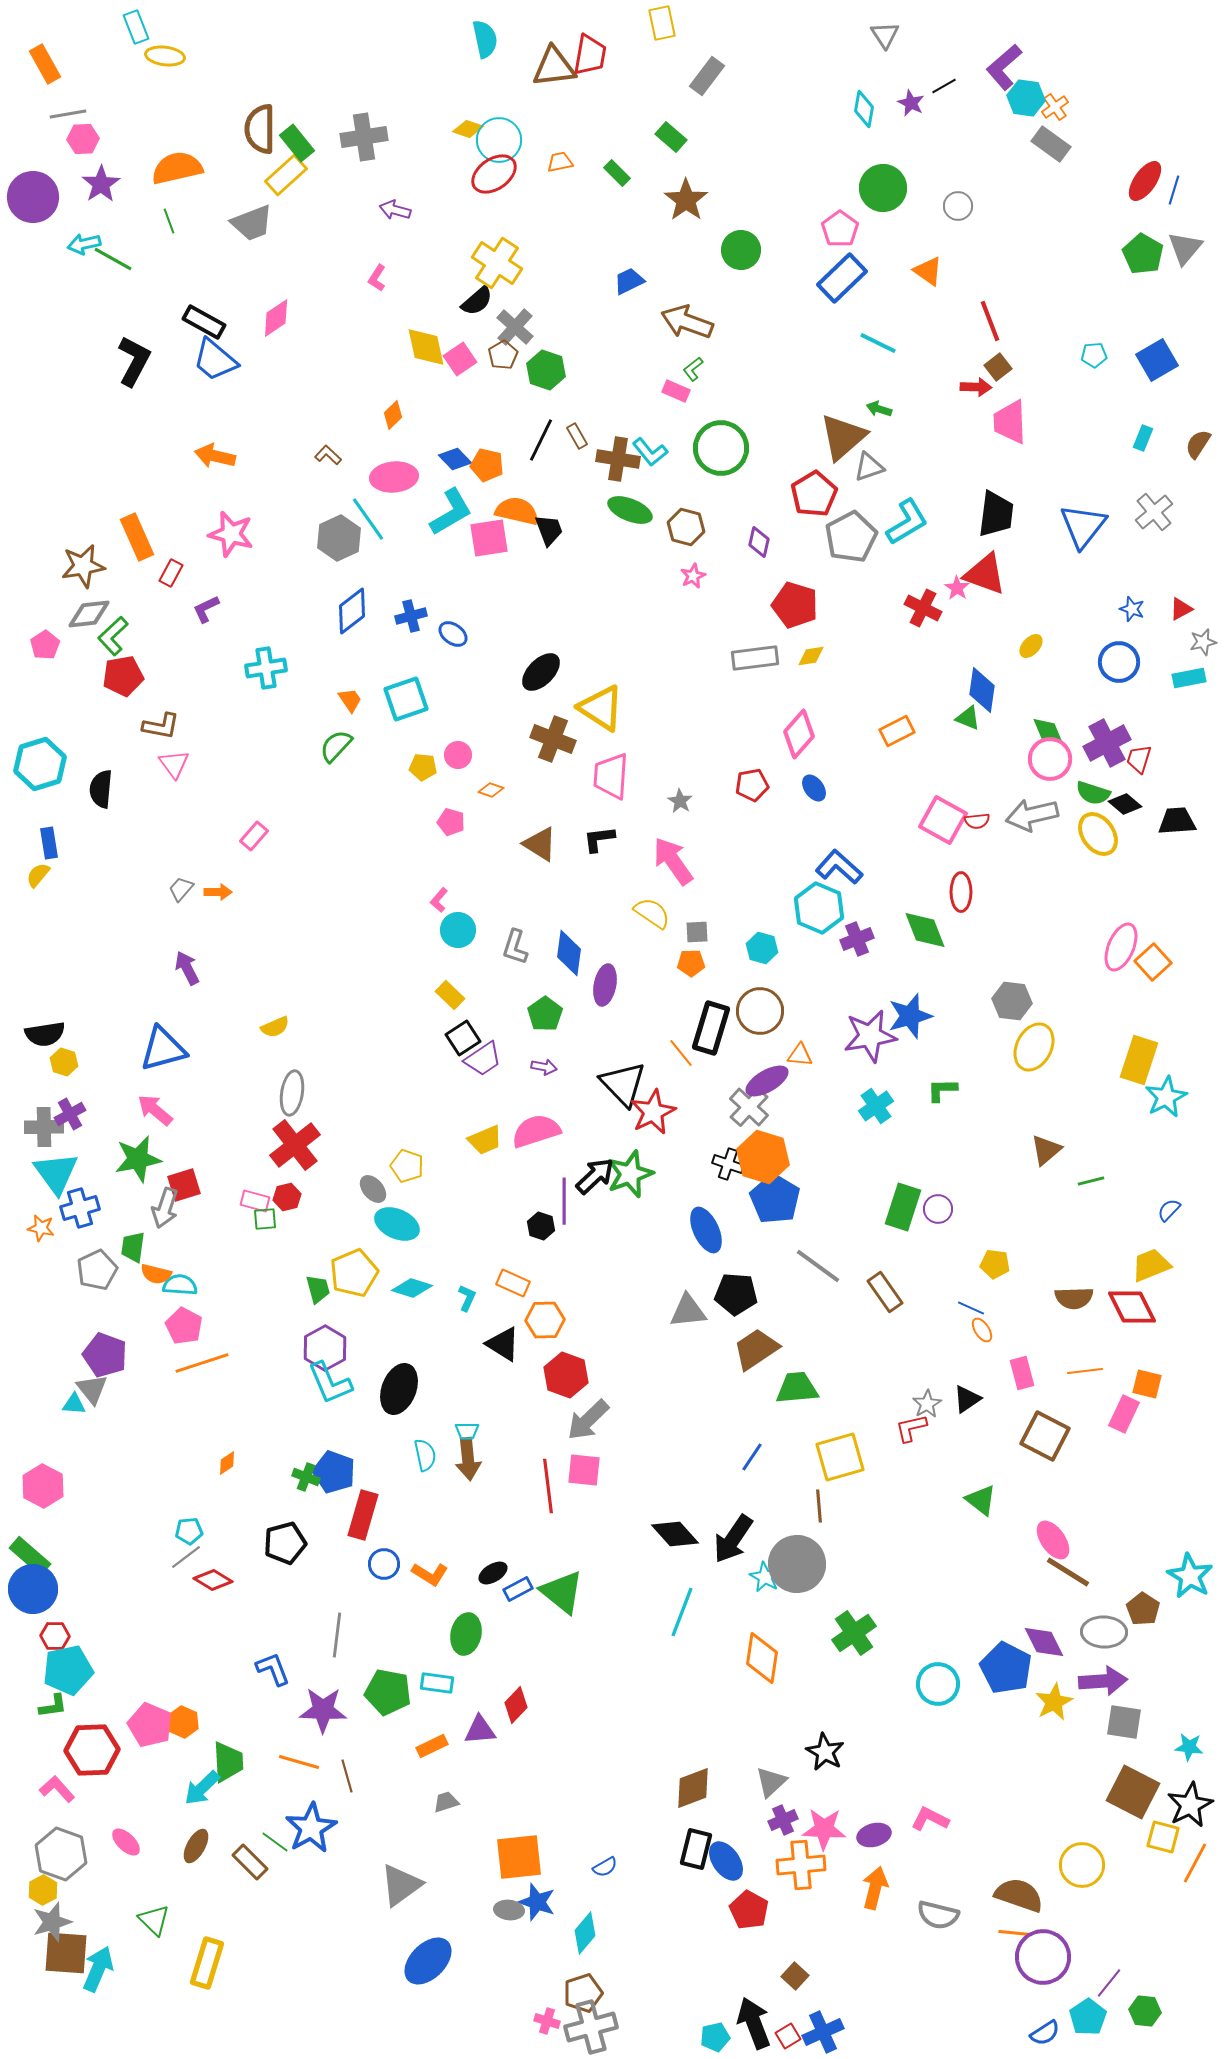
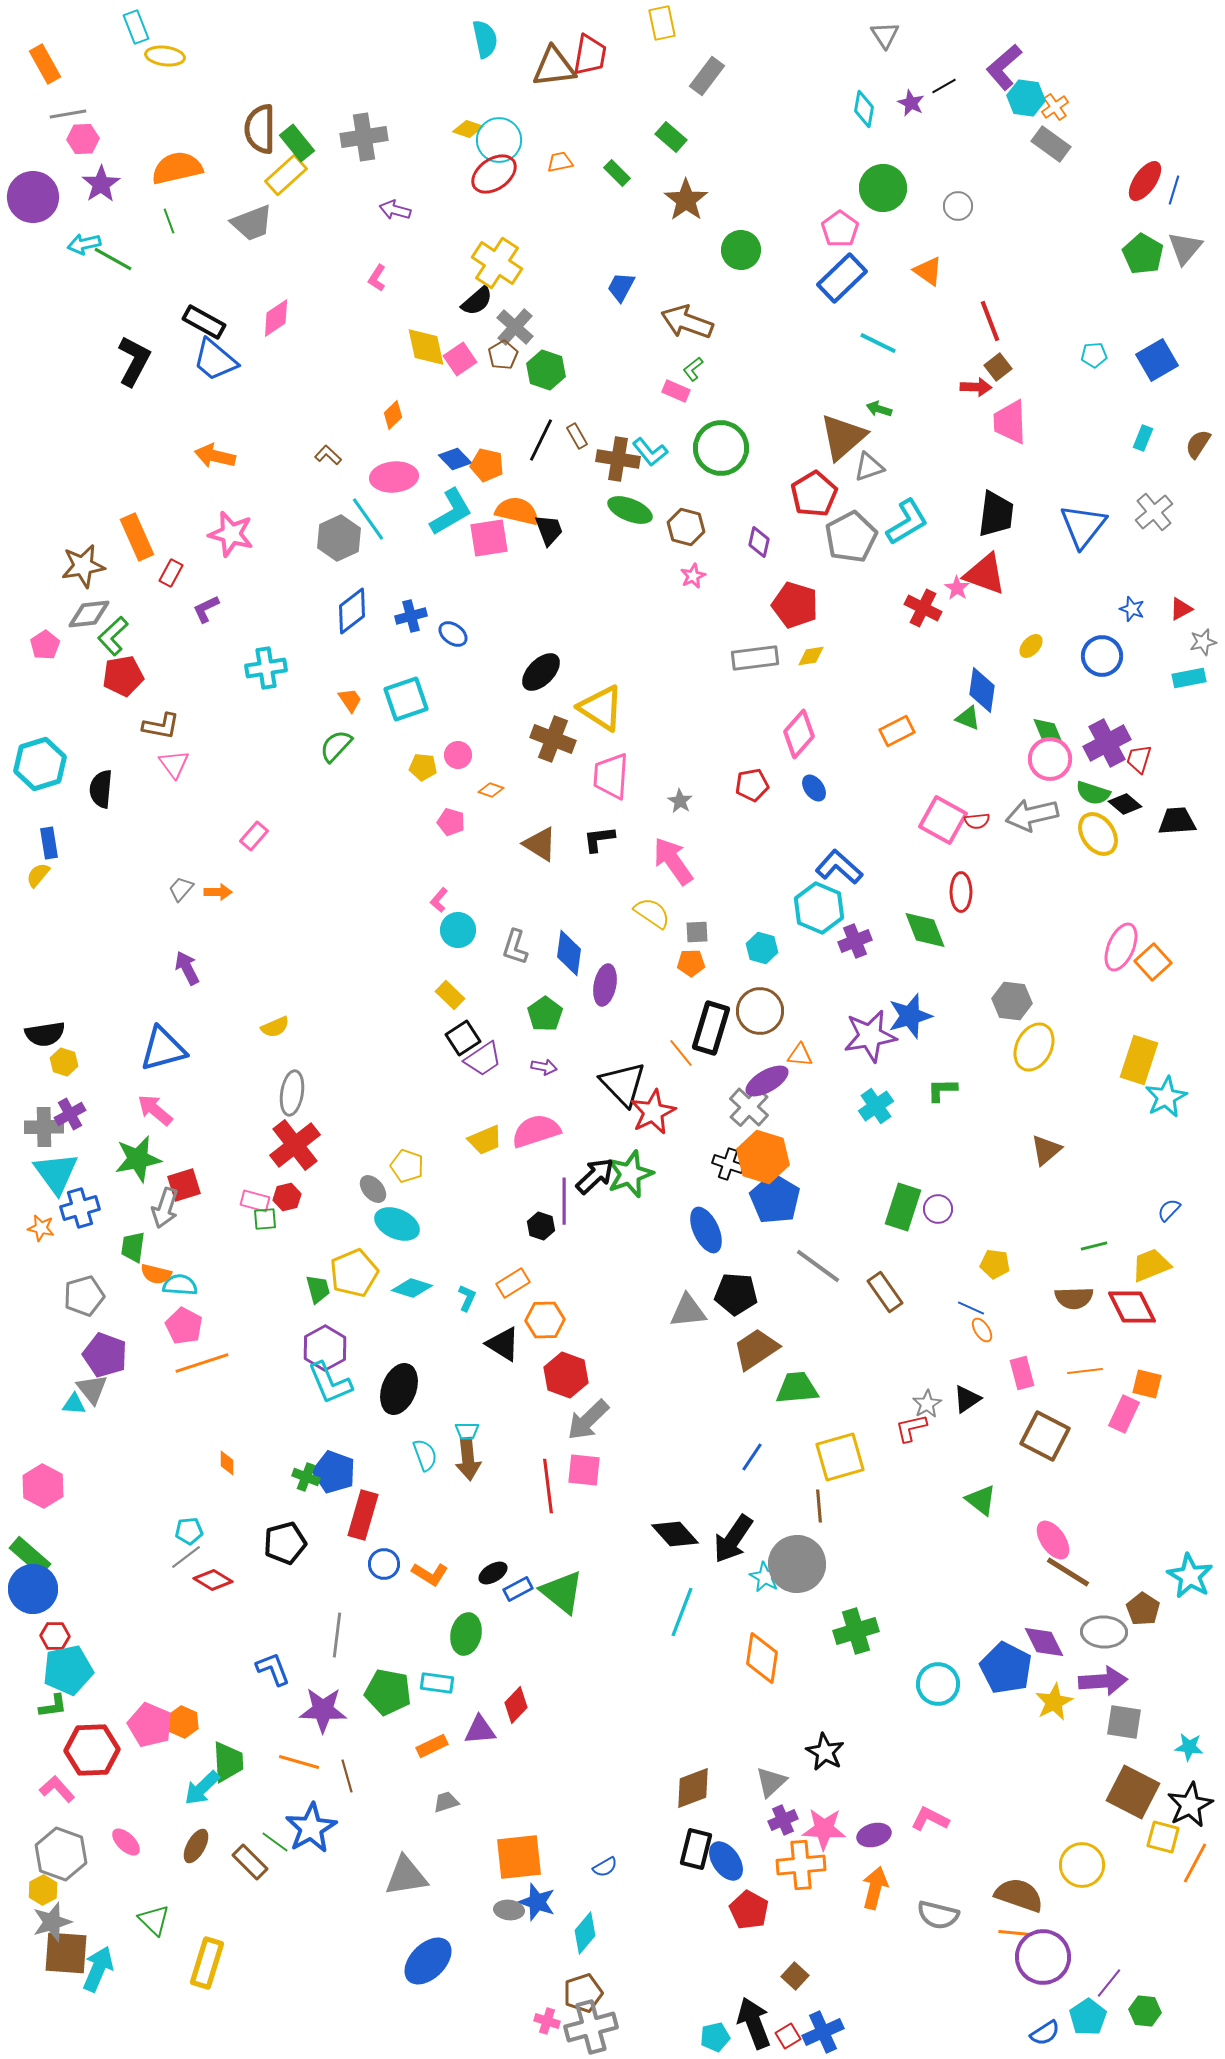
blue trapezoid at (629, 281): moved 8 px left, 6 px down; rotated 36 degrees counterclockwise
blue circle at (1119, 662): moved 17 px left, 6 px up
purple cross at (857, 939): moved 2 px left, 2 px down
green line at (1091, 1181): moved 3 px right, 65 px down
gray pentagon at (97, 1270): moved 13 px left, 26 px down; rotated 9 degrees clockwise
orange rectangle at (513, 1283): rotated 56 degrees counterclockwise
cyan semicircle at (425, 1455): rotated 8 degrees counterclockwise
orange diamond at (227, 1463): rotated 55 degrees counterclockwise
green cross at (854, 1633): moved 2 px right, 2 px up; rotated 18 degrees clockwise
gray triangle at (401, 1885): moved 5 px right, 9 px up; rotated 27 degrees clockwise
